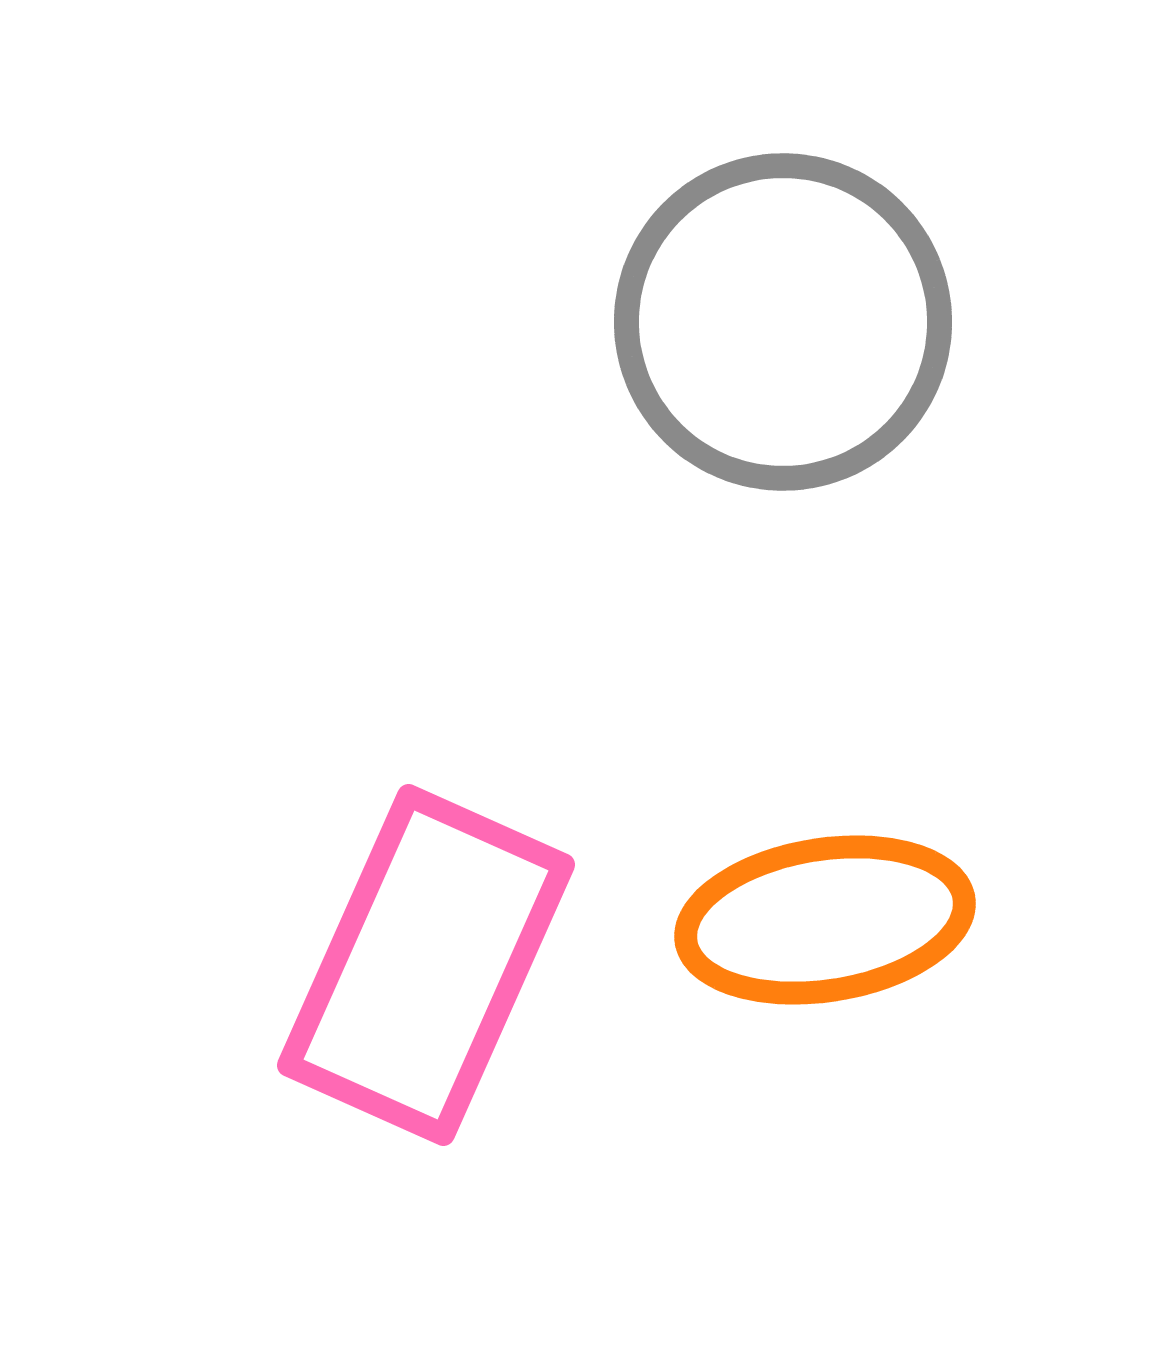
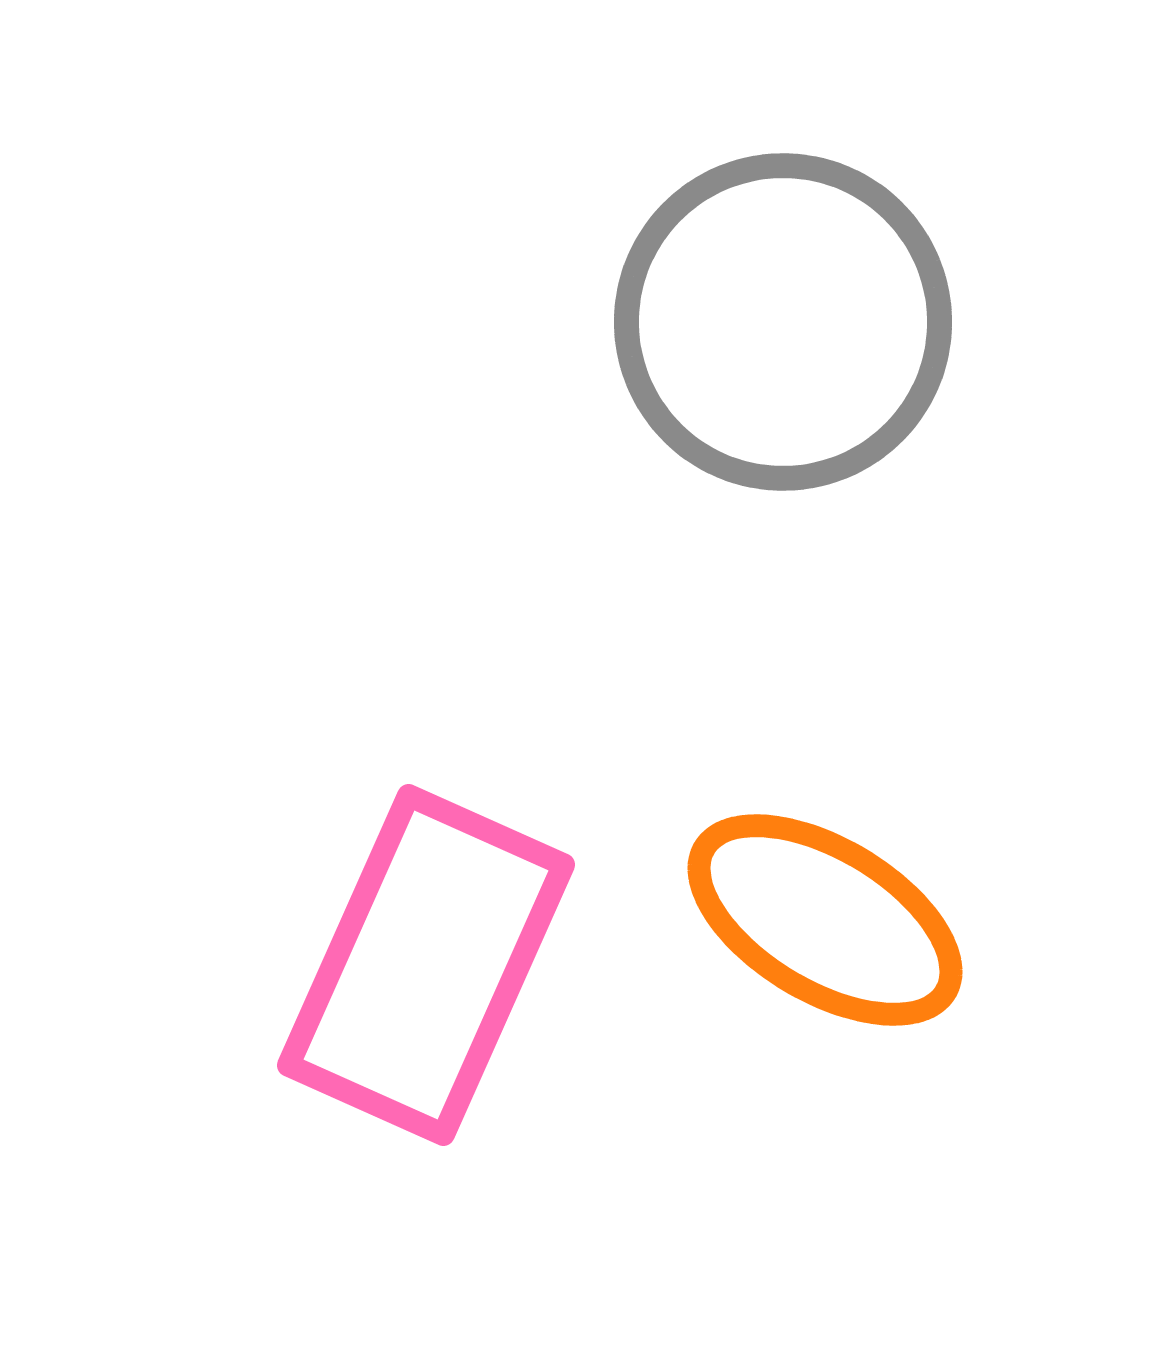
orange ellipse: rotated 40 degrees clockwise
